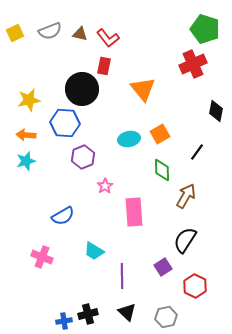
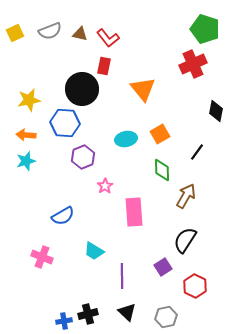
cyan ellipse: moved 3 px left
